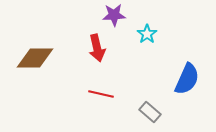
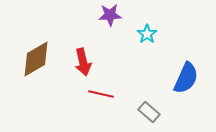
purple star: moved 4 px left
red arrow: moved 14 px left, 14 px down
brown diamond: moved 1 px right, 1 px down; rotated 30 degrees counterclockwise
blue semicircle: moved 1 px left, 1 px up
gray rectangle: moved 1 px left
